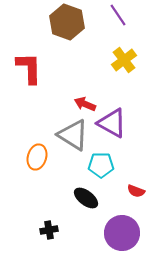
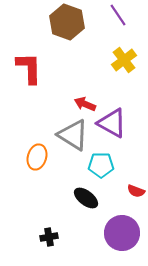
black cross: moved 7 px down
